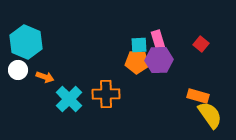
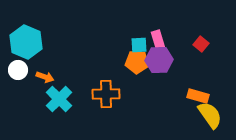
cyan cross: moved 10 px left
